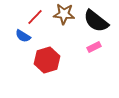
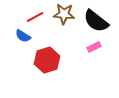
red line: rotated 18 degrees clockwise
